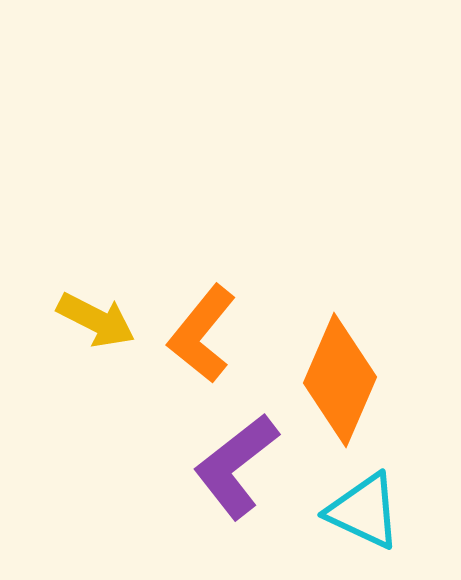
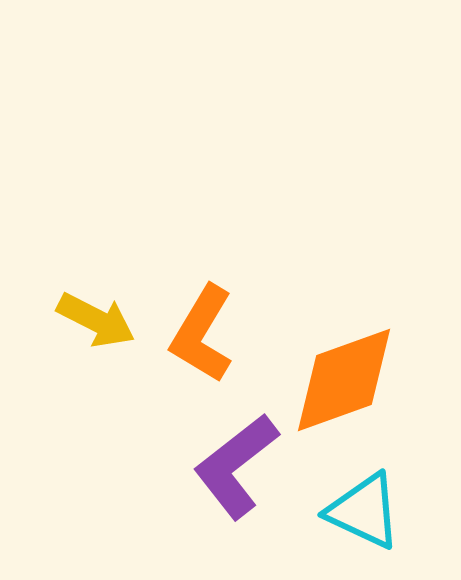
orange L-shape: rotated 8 degrees counterclockwise
orange diamond: moved 4 px right; rotated 47 degrees clockwise
